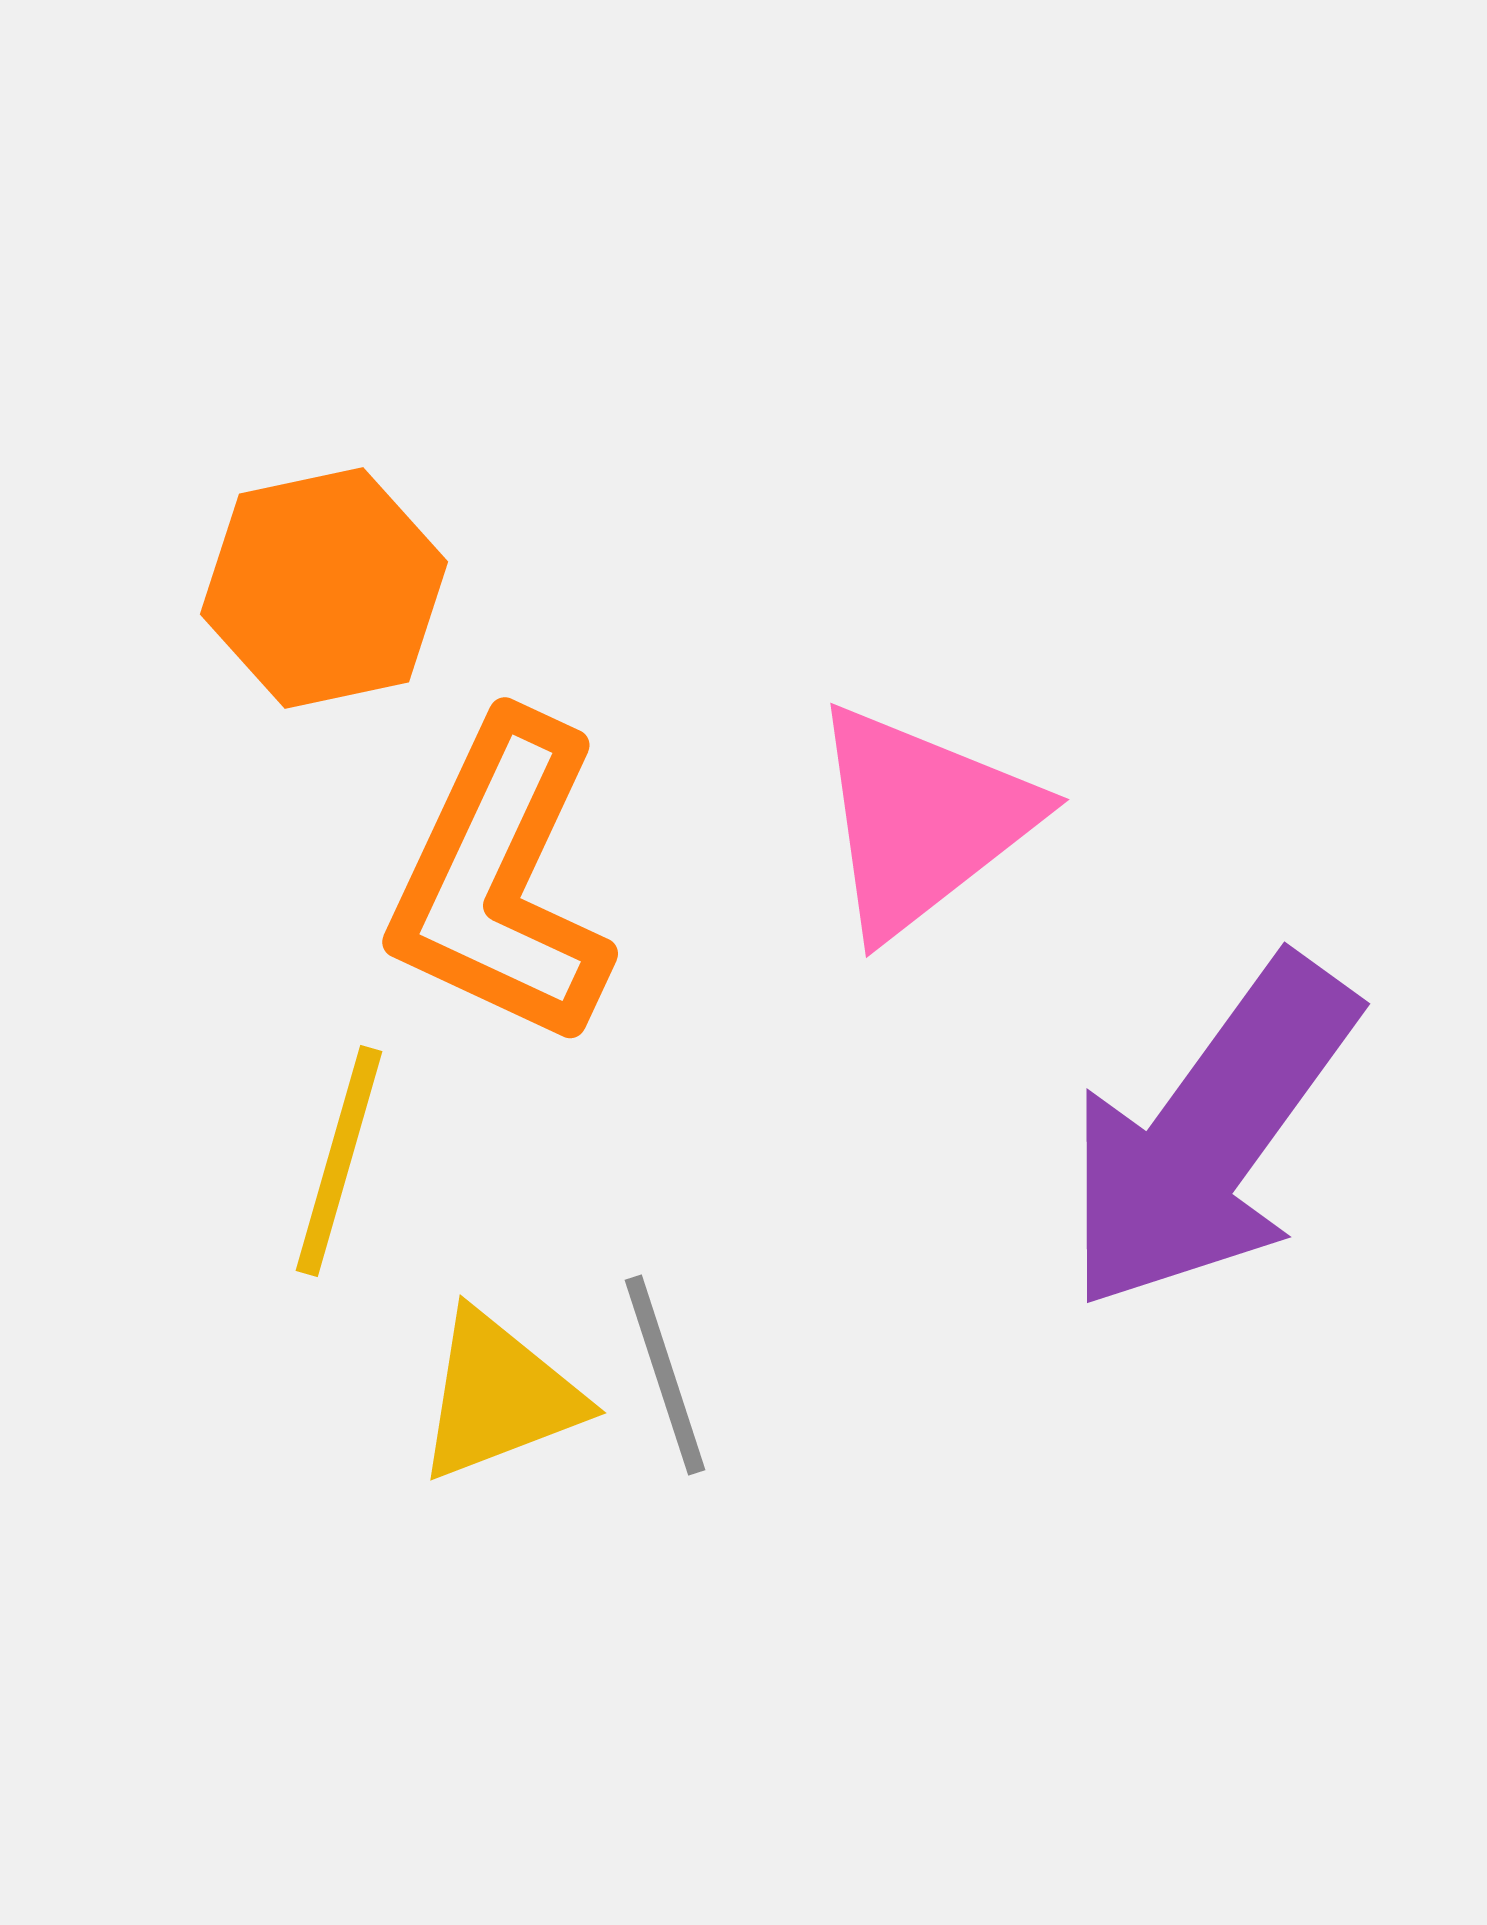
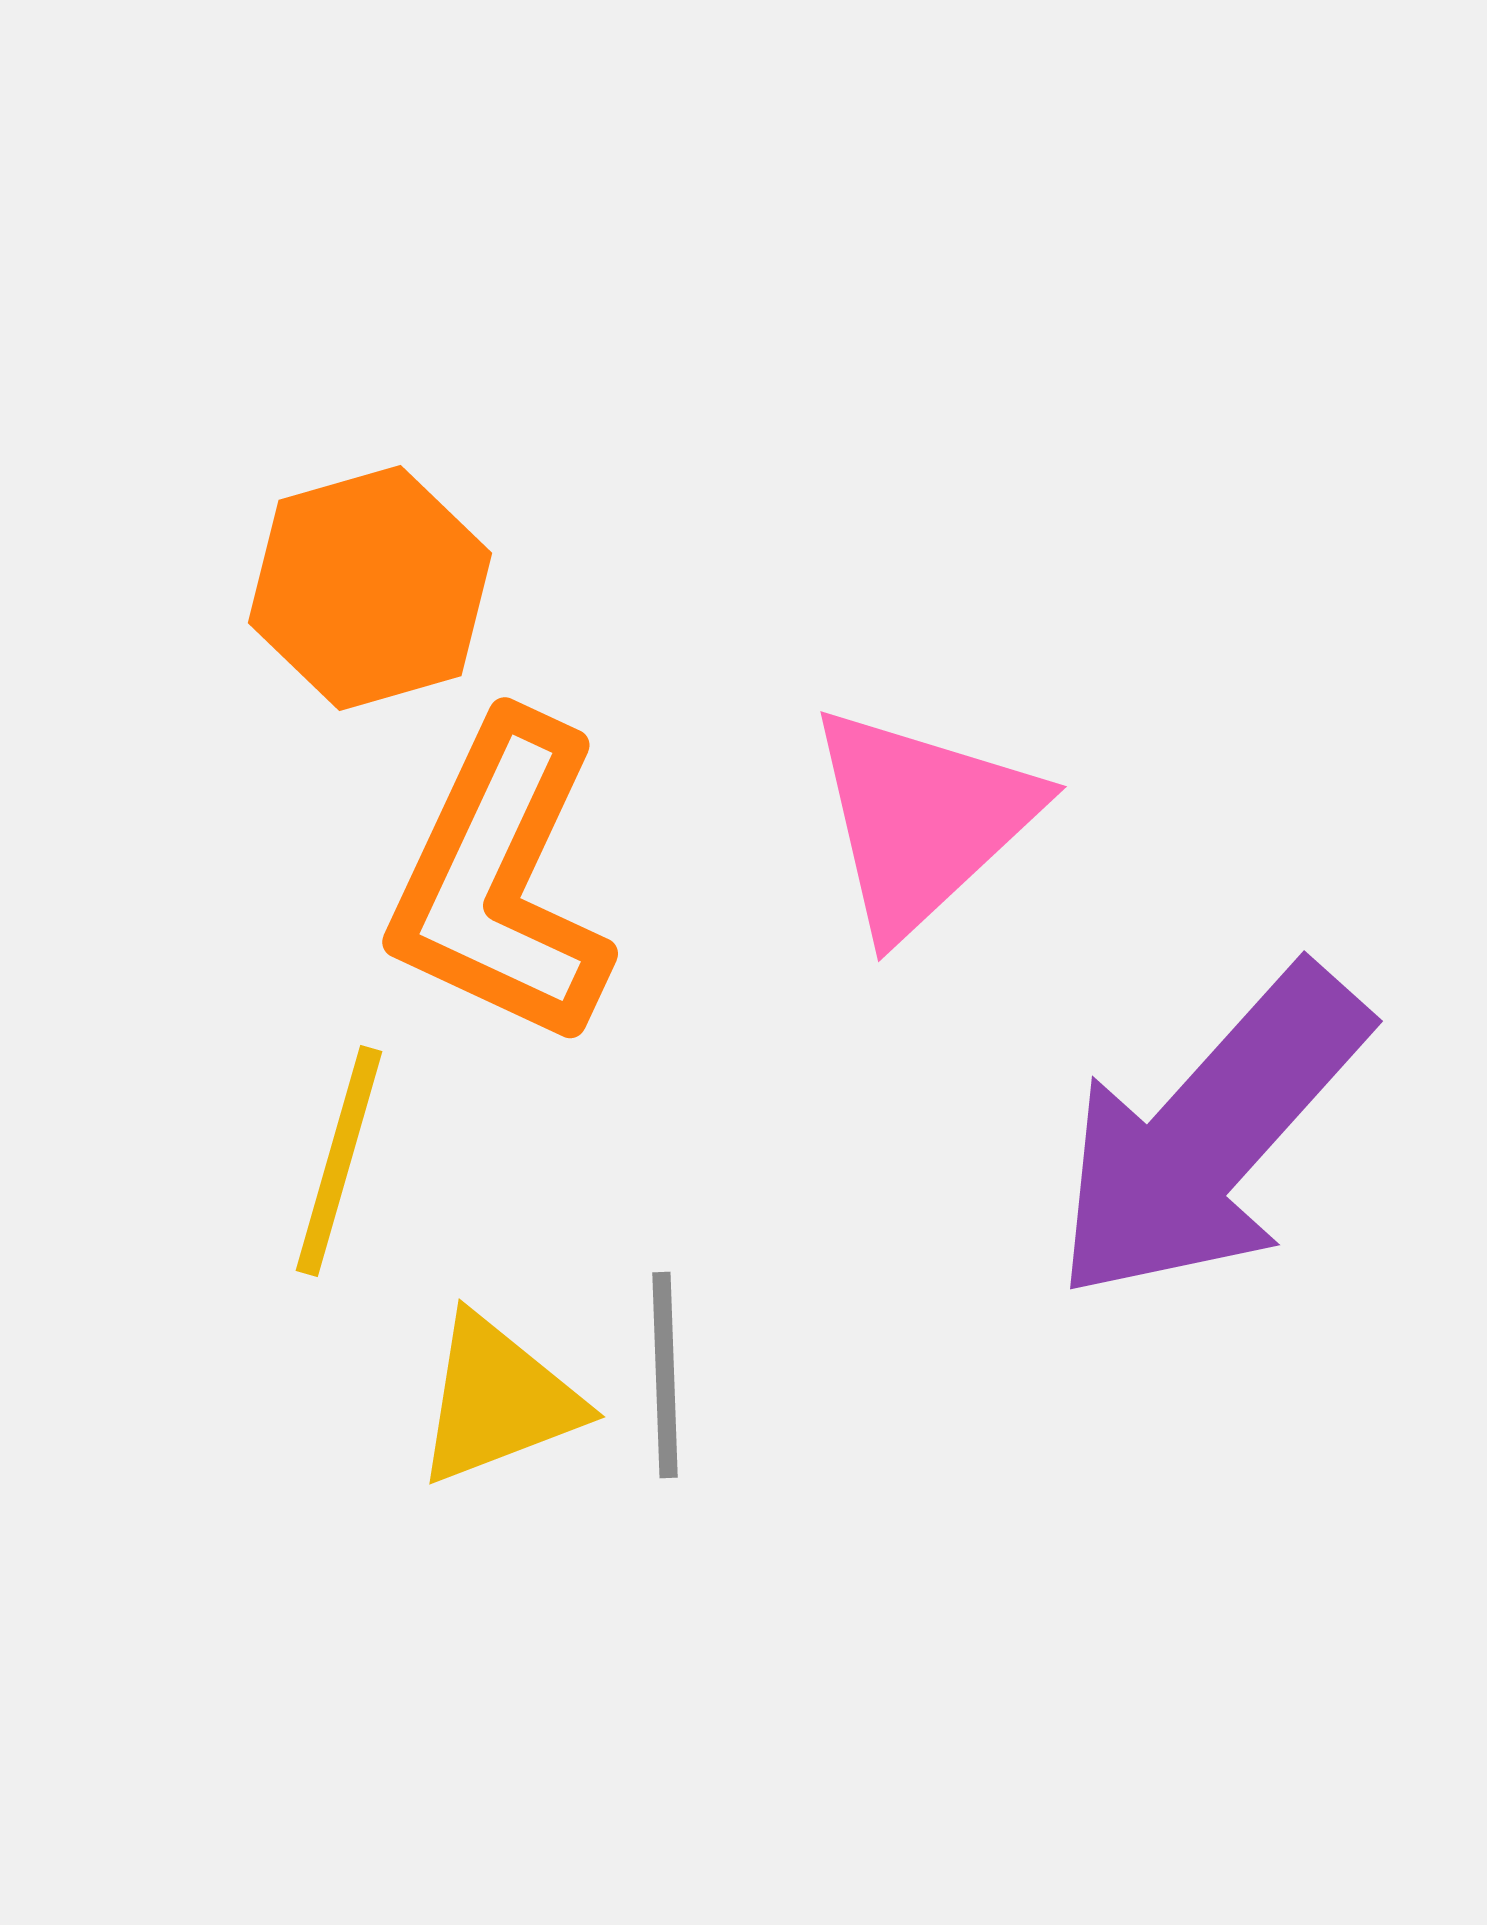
orange hexagon: moved 46 px right; rotated 4 degrees counterclockwise
pink triangle: rotated 5 degrees counterclockwise
purple arrow: rotated 6 degrees clockwise
gray line: rotated 16 degrees clockwise
yellow triangle: moved 1 px left, 4 px down
